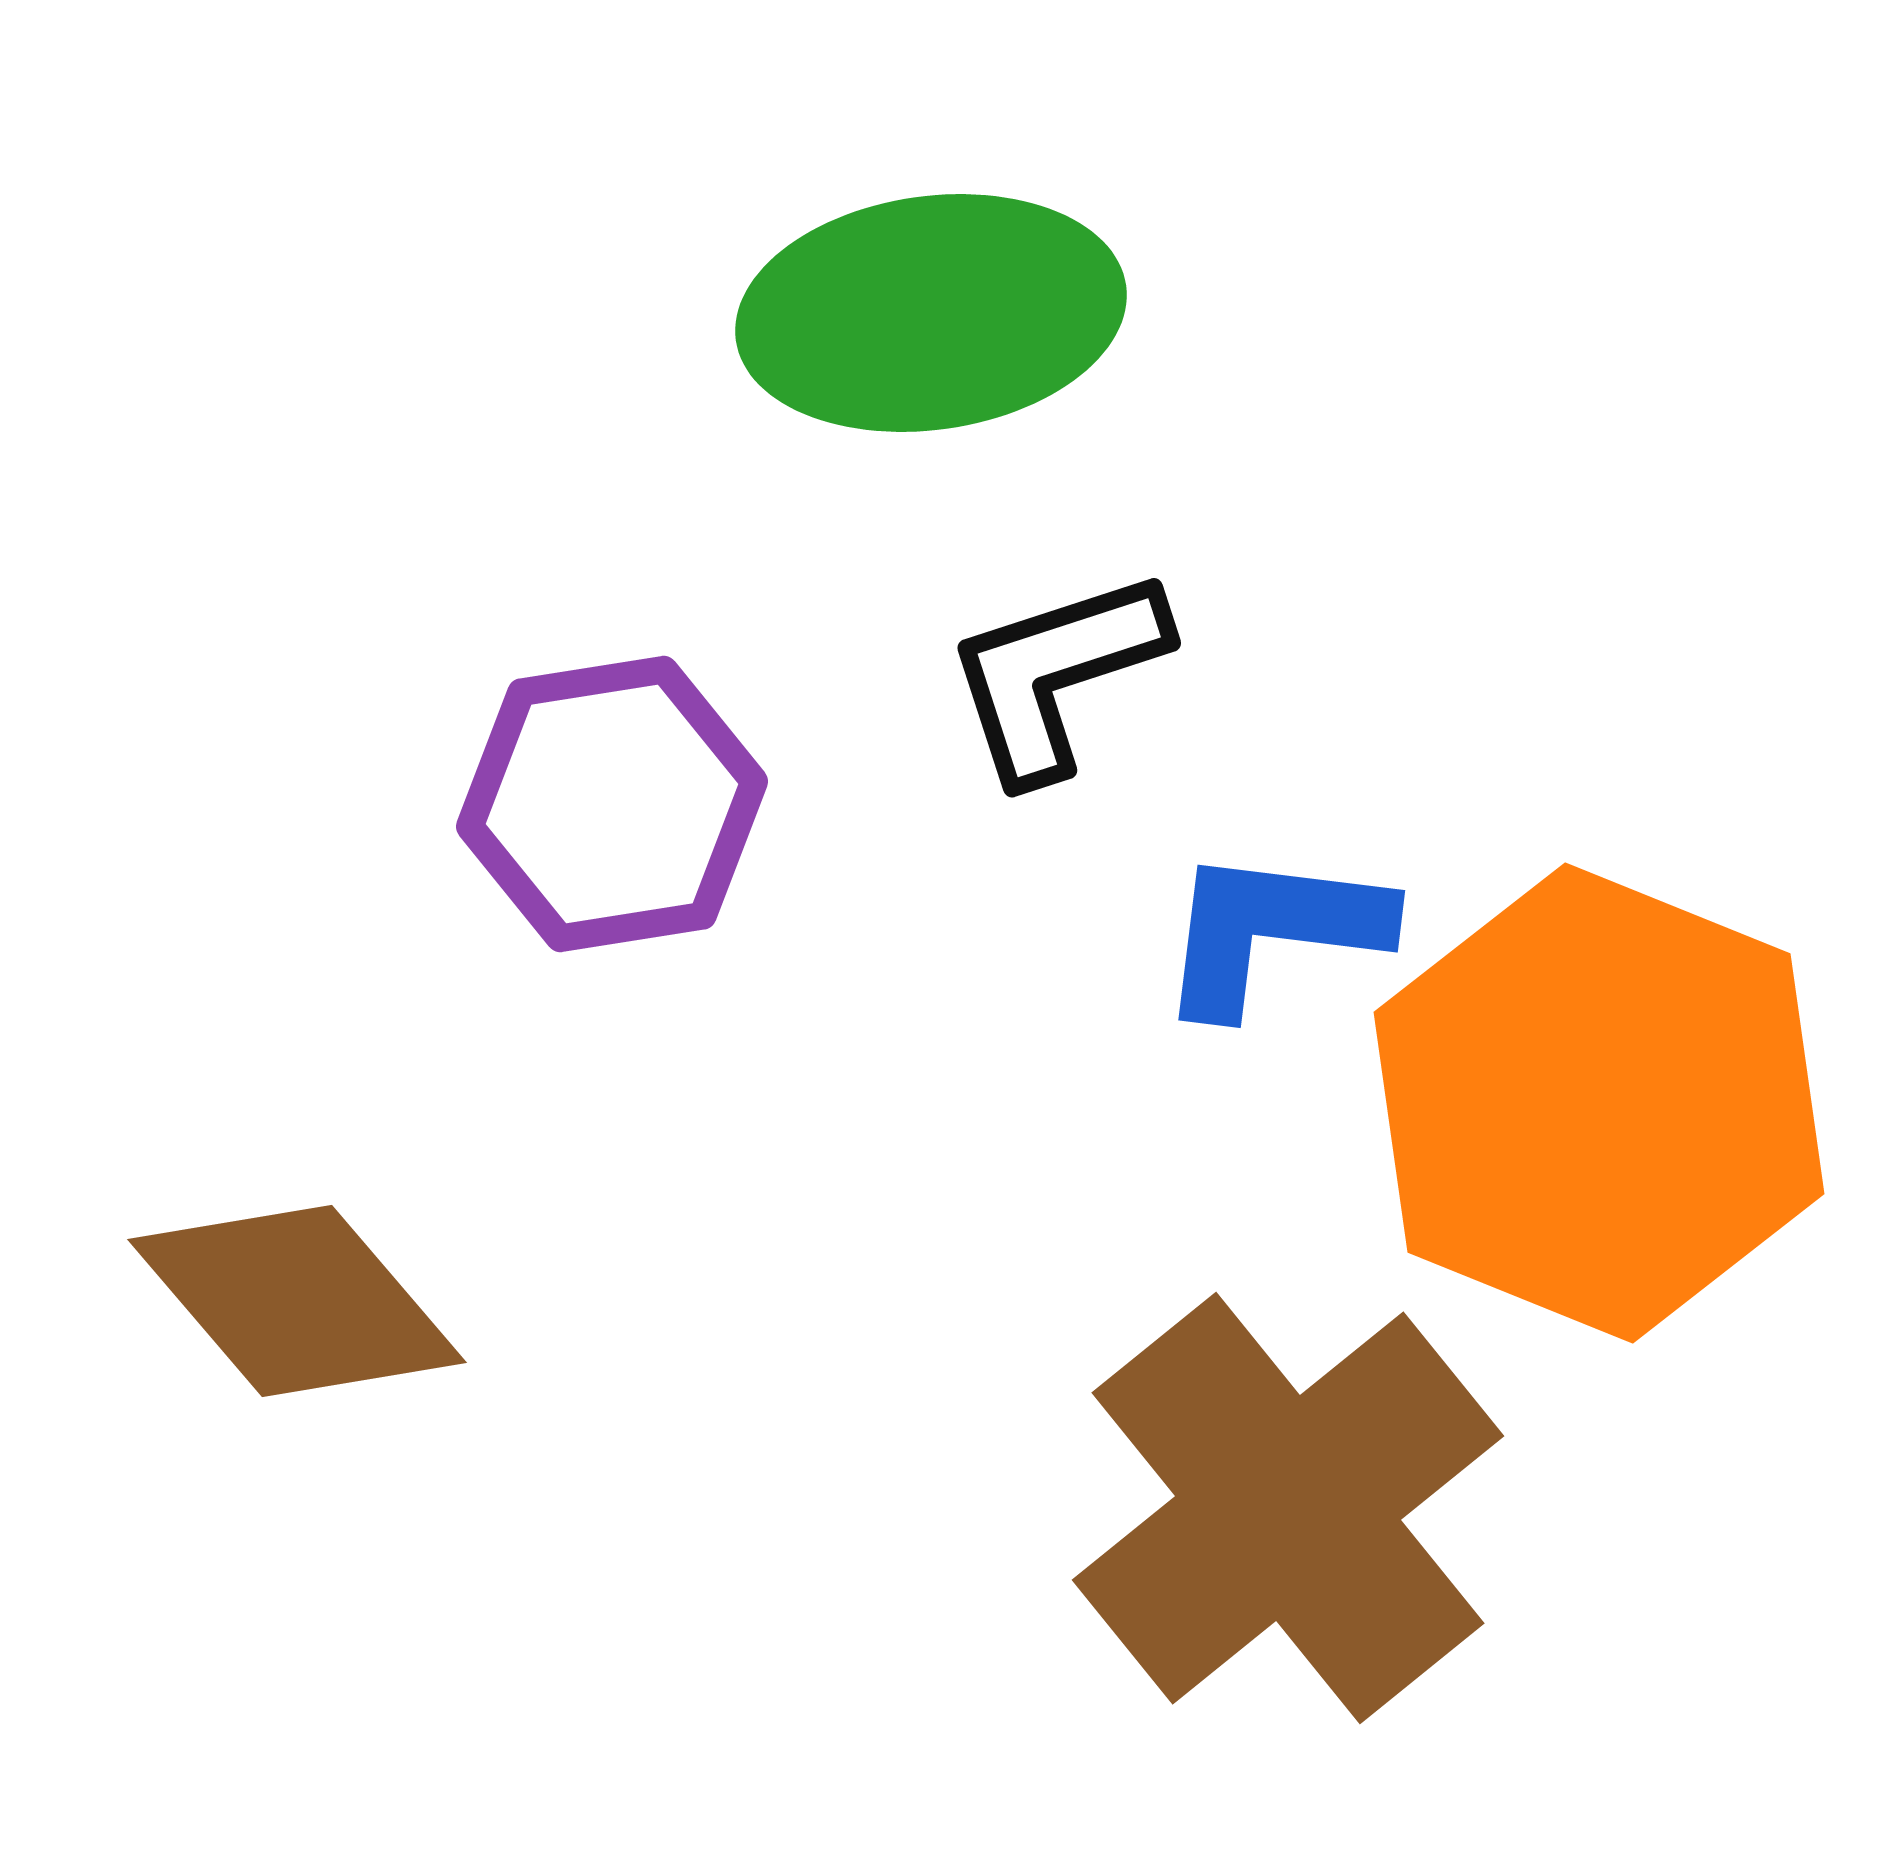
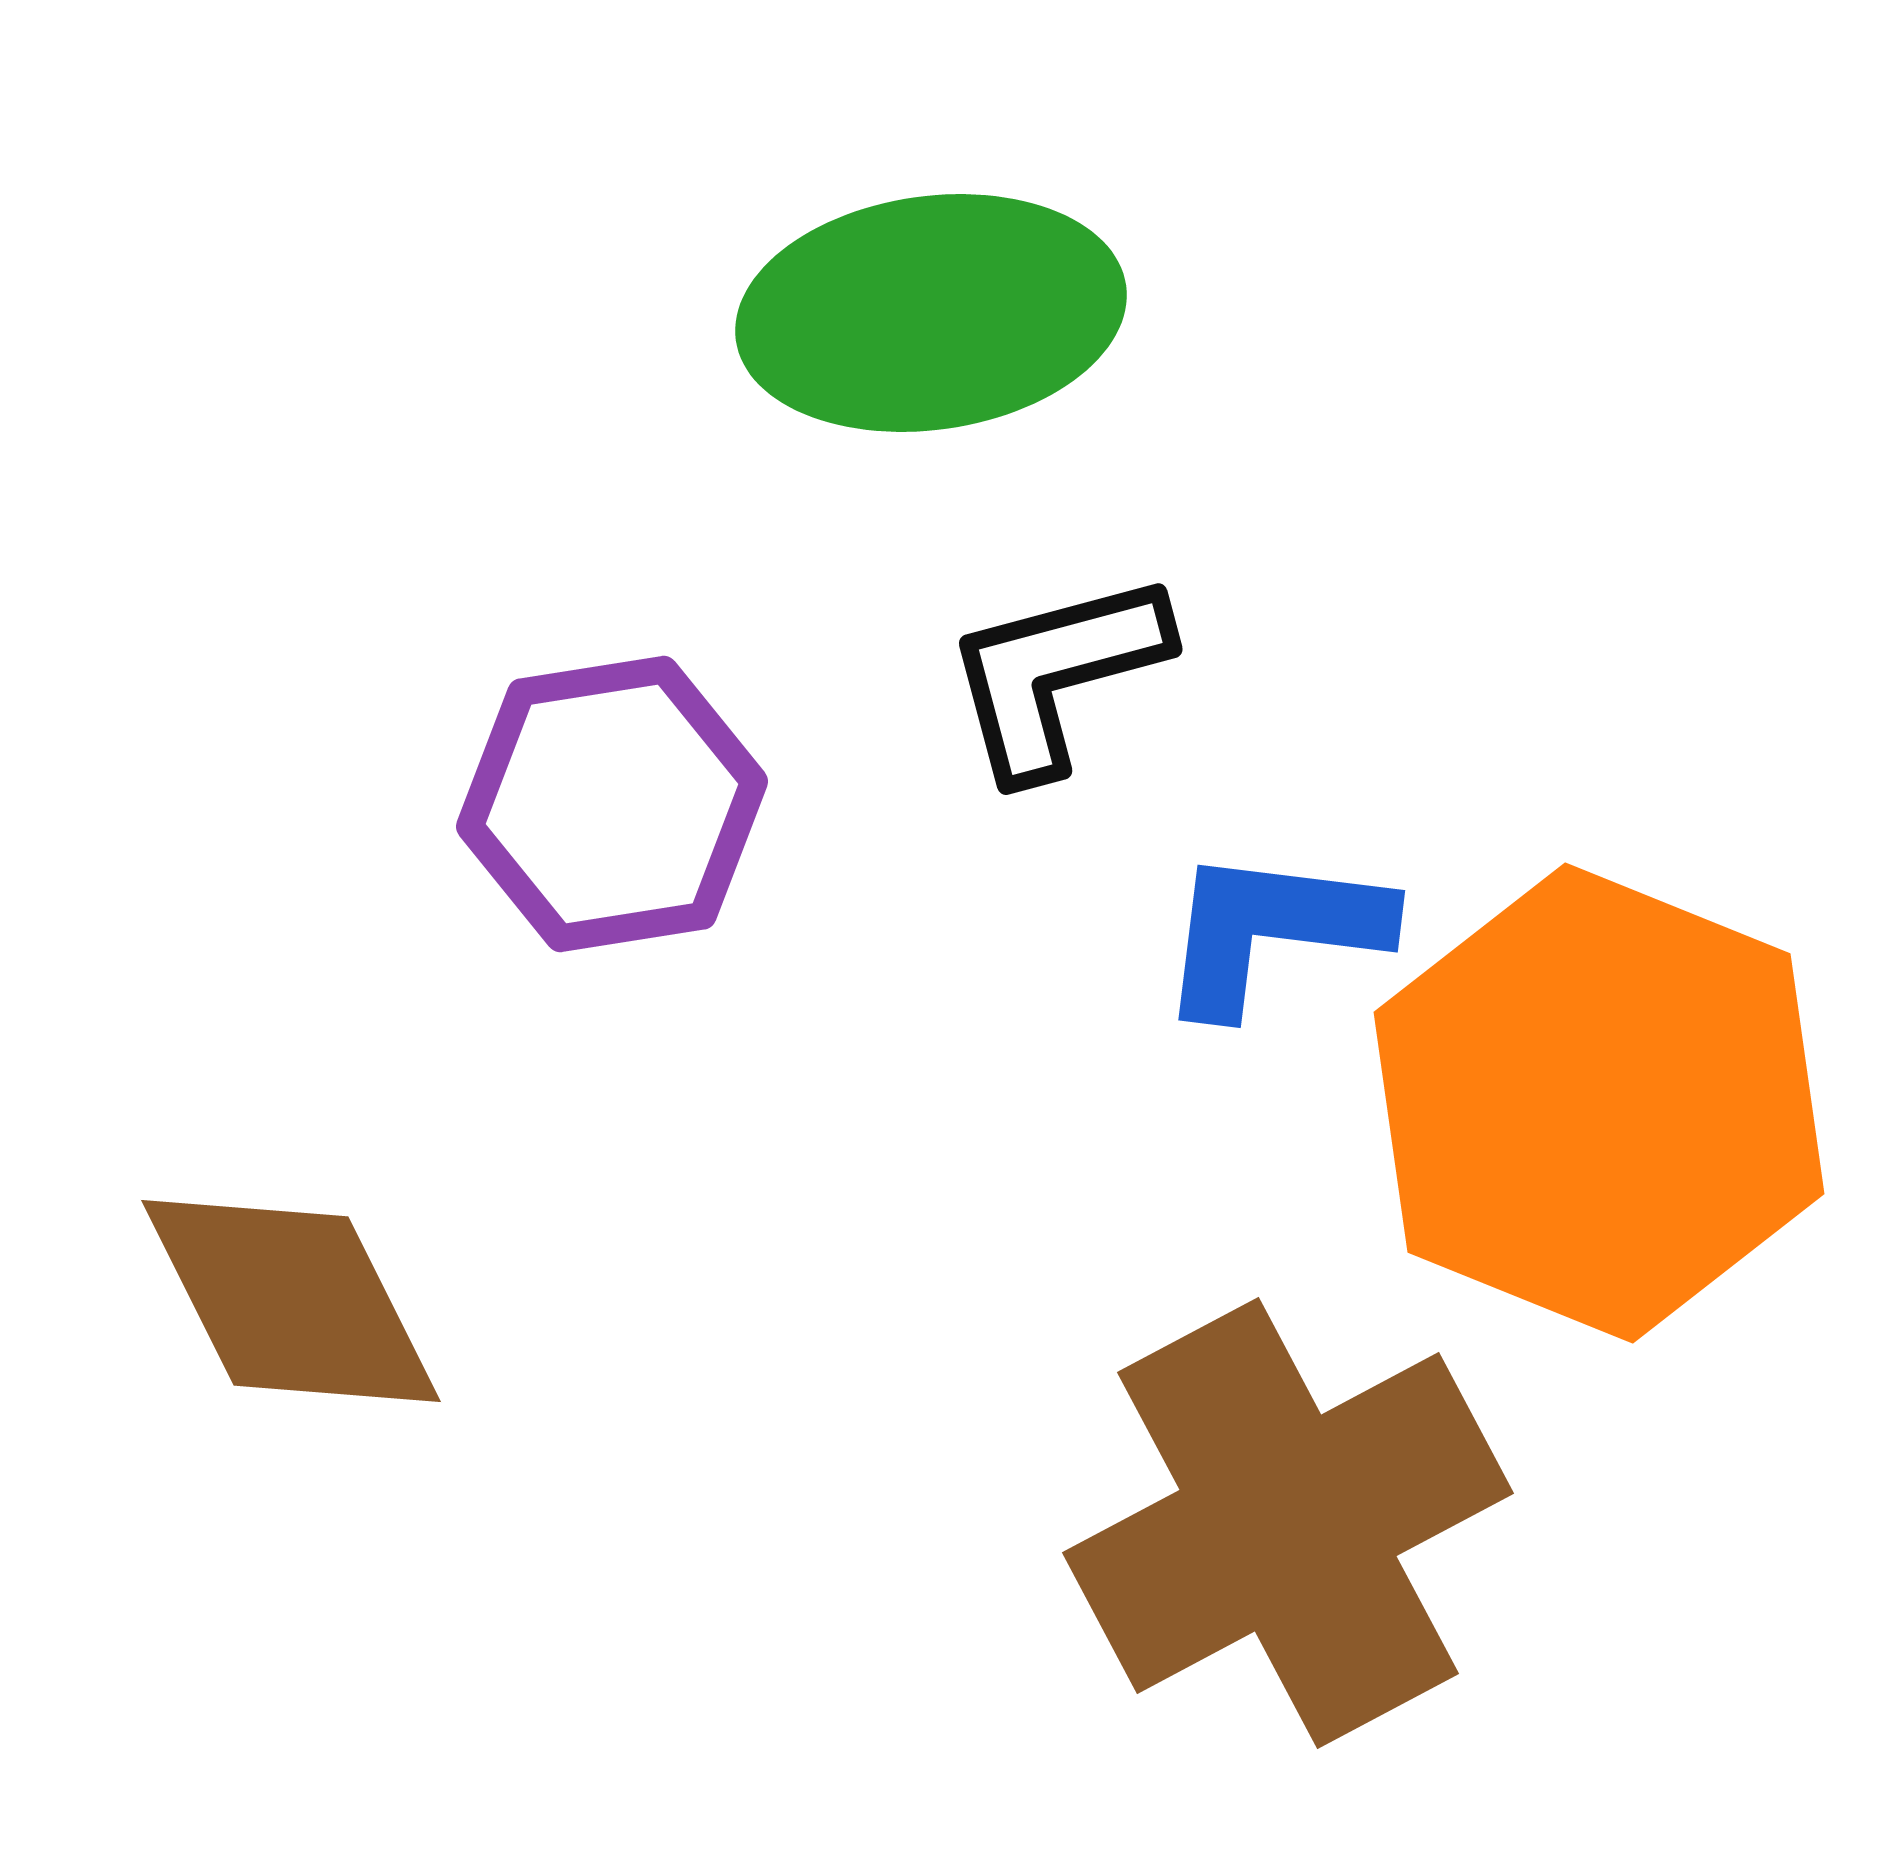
black L-shape: rotated 3 degrees clockwise
brown diamond: moved 6 px left; rotated 14 degrees clockwise
brown cross: moved 15 px down; rotated 11 degrees clockwise
